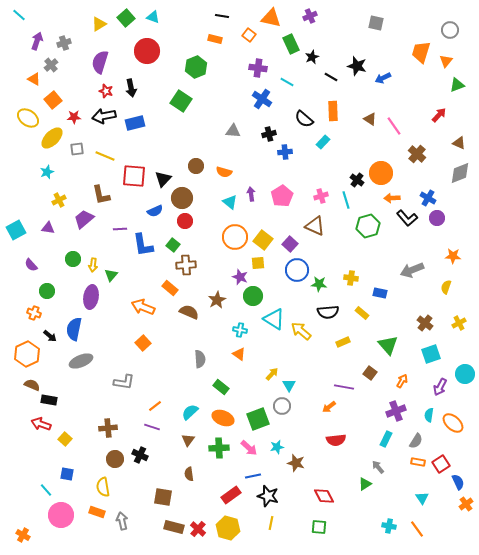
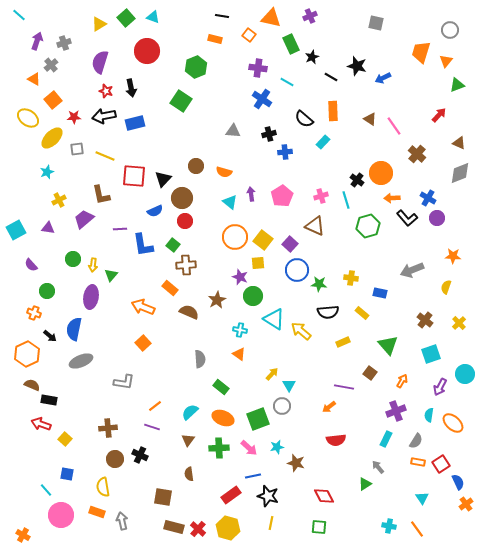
brown cross at (425, 323): moved 3 px up
yellow cross at (459, 323): rotated 16 degrees counterclockwise
